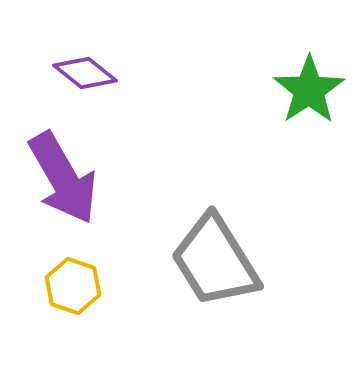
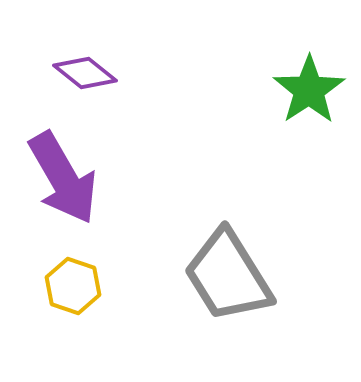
gray trapezoid: moved 13 px right, 15 px down
